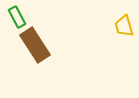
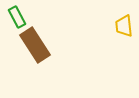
yellow trapezoid: rotated 10 degrees clockwise
